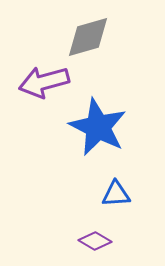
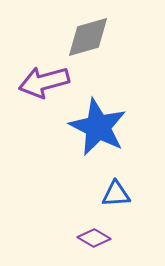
purple diamond: moved 1 px left, 3 px up
